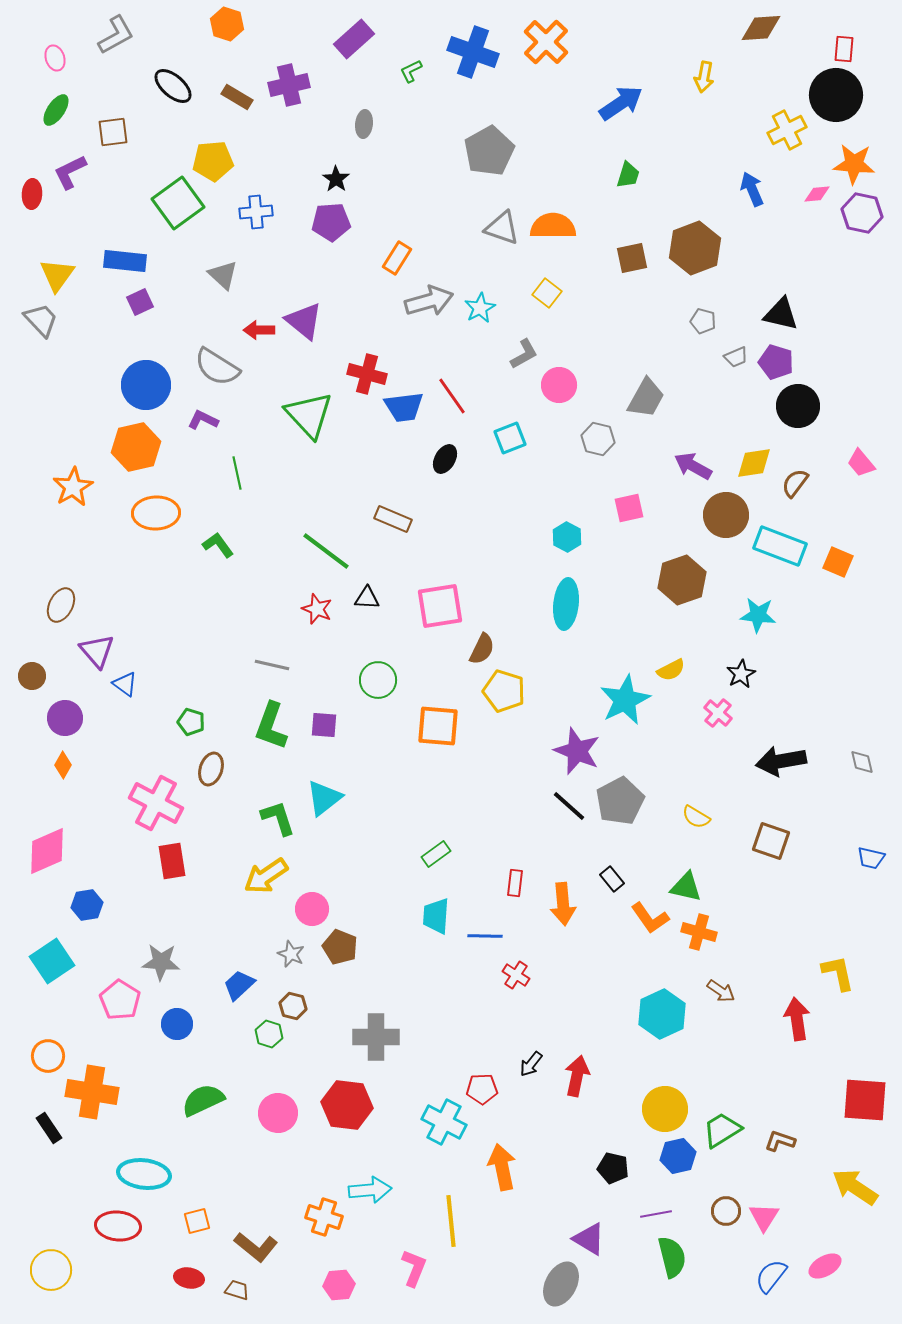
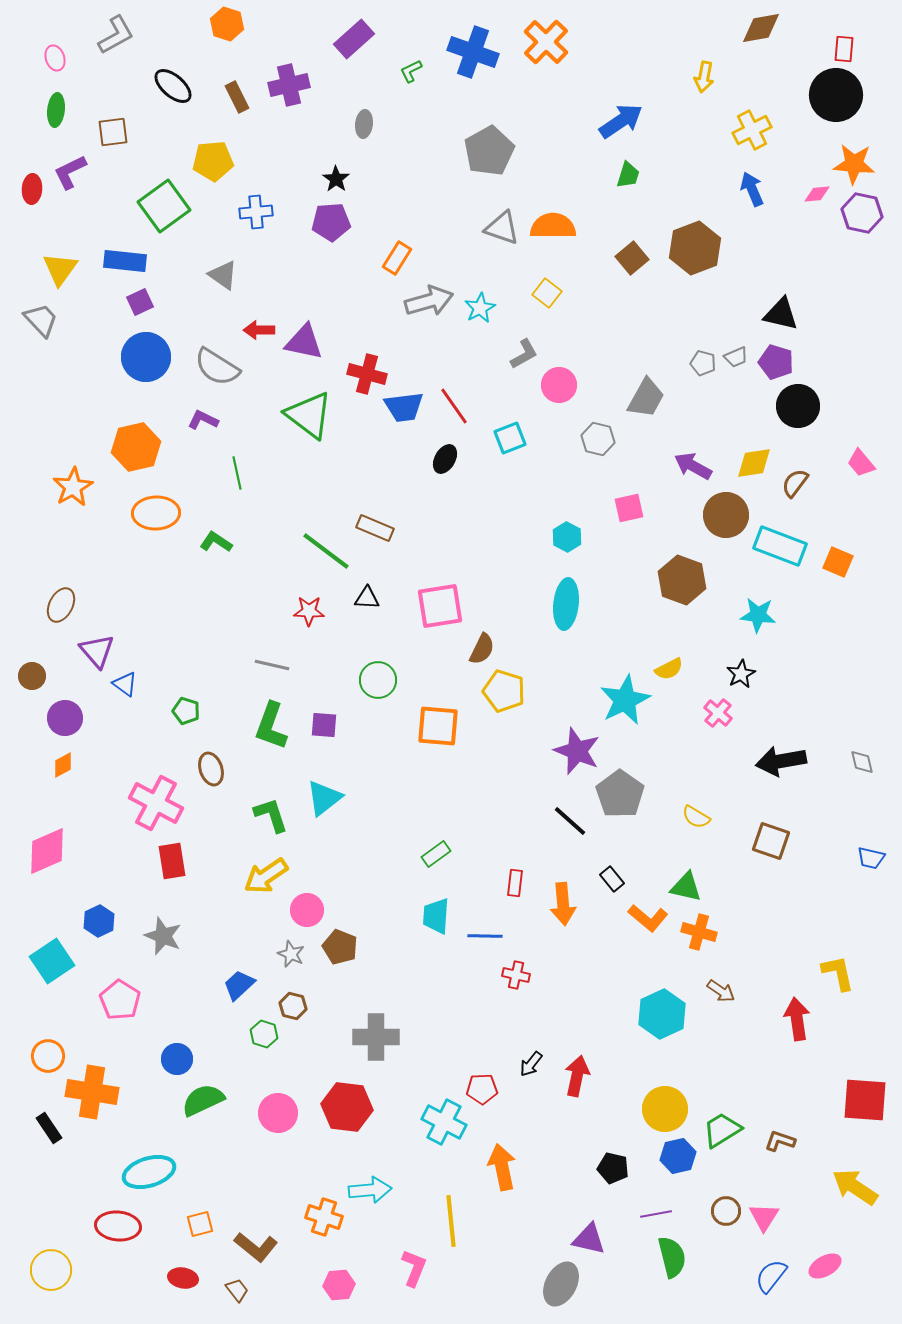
brown diamond at (761, 28): rotated 6 degrees counterclockwise
brown rectangle at (237, 97): rotated 32 degrees clockwise
blue arrow at (621, 103): moved 18 px down
green ellipse at (56, 110): rotated 28 degrees counterclockwise
yellow cross at (787, 130): moved 35 px left
red ellipse at (32, 194): moved 5 px up
green square at (178, 203): moved 14 px left, 3 px down
brown square at (632, 258): rotated 28 degrees counterclockwise
yellow triangle at (57, 275): moved 3 px right, 6 px up
gray triangle at (223, 275): rotated 8 degrees counterclockwise
purple triangle at (304, 321): moved 21 px down; rotated 27 degrees counterclockwise
gray pentagon at (703, 321): moved 42 px down
blue circle at (146, 385): moved 28 px up
red line at (452, 396): moved 2 px right, 10 px down
green triangle at (309, 415): rotated 10 degrees counterclockwise
brown rectangle at (393, 519): moved 18 px left, 9 px down
green L-shape at (218, 545): moved 2 px left, 3 px up; rotated 20 degrees counterclockwise
brown hexagon at (682, 580): rotated 21 degrees counterclockwise
red star at (317, 609): moved 8 px left, 2 px down; rotated 20 degrees counterclockwise
yellow semicircle at (671, 670): moved 2 px left, 1 px up
green pentagon at (191, 722): moved 5 px left, 11 px up
orange diamond at (63, 765): rotated 32 degrees clockwise
brown ellipse at (211, 769): rotated 36 degrees counterclockwise
gray pentagon at (620, 801): moved 7 px up; rotated 9 degrees counterclockwise
black line at (569, 806): moved 1 px right, 15 px down
green L-shape at (278, 818): moved 7 px left, 3 px up
blue hexagon at (87, 905): moved 12 px right, 16 px down; rotated 16 degrees counterclockwise
pink circle at (312, 909): moved 5 px left, 1 px down
orange L-shape at (650, 918): moved 2 px left; rotated 15 degrees counterclockwise
gray star at (161, 962): moved 2 px right, 26 px up; rotated 18 degrees clockwise
red cross at (516, 975): rotated 20 degrees counterclockwise
blue circle at (177, 1024): moved 35 px down
green hexagon at (269, 1034): moved 5 px left
red hexagon at (347, 1105): moved 2 px down
cyan ellipse at (144, 1174): moved 5 px right, 2 px up; rotated 24 degrees counterclockwise
orange square at (197, 1221): moved 3 px right, 3 px down
purple triangle at (589, 1239): rotated 18 degrees counterclockwise
red ellipse at (189, 1278): moved 6 px left
brown trapezoid at (237, 1290): rotated 35 degrees clockwise
